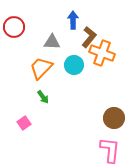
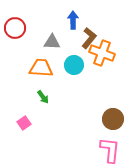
red circle: moved 1 px right, 1 px down
brown L-shape: moved 1 px down
orange trapezoid: rotated 50 degrees clockwise
brown circle: moved 1 px left, 1 px down
